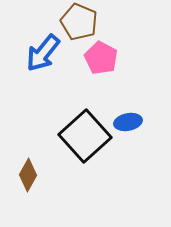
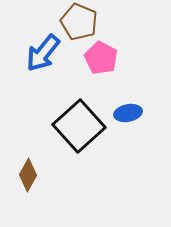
blue ellipse: moved 9 px up
black square: moved 6 px left, 10 px up
